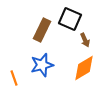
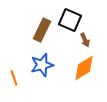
black square: moved 1 px down
